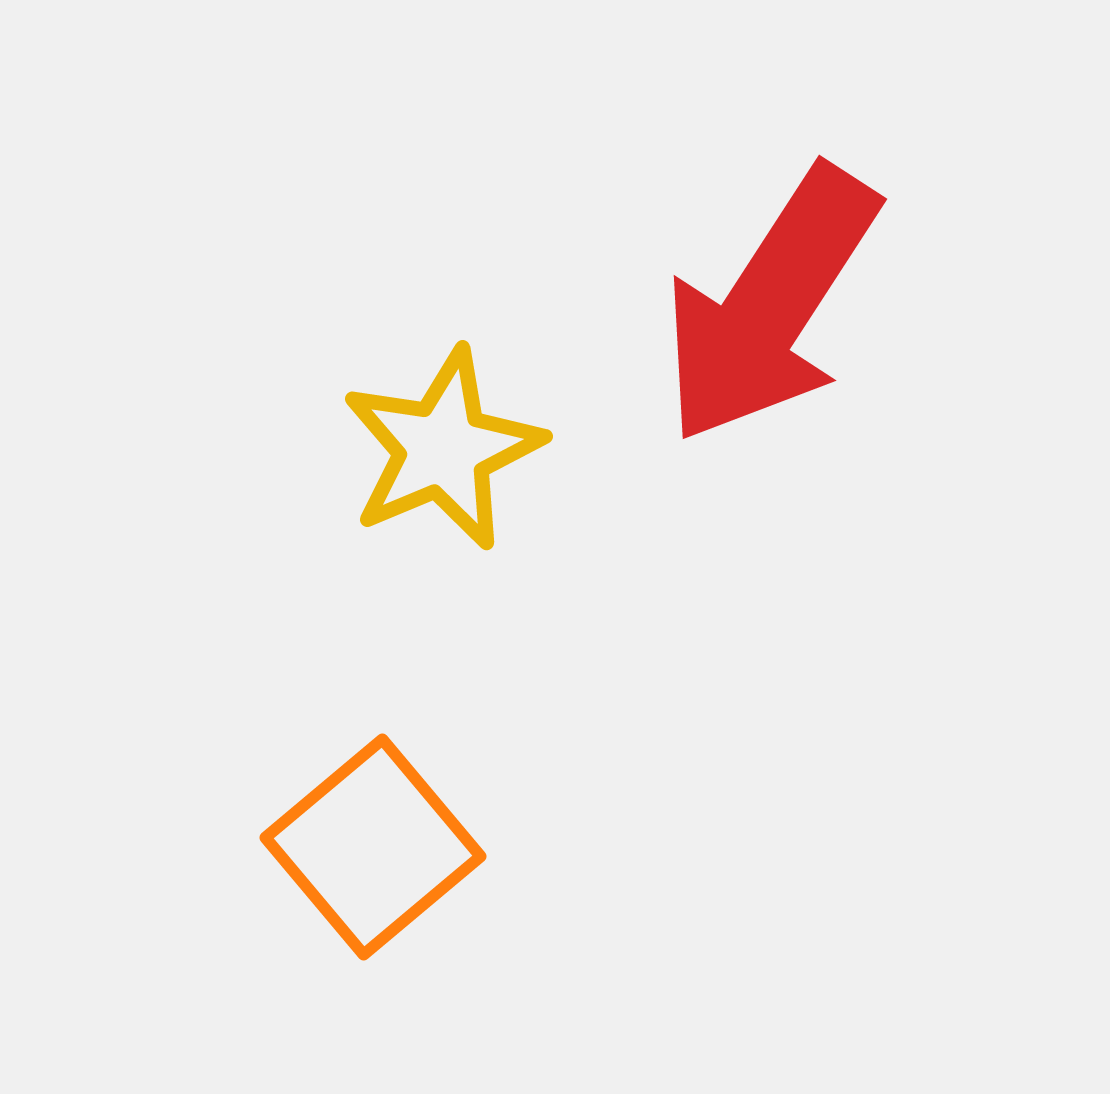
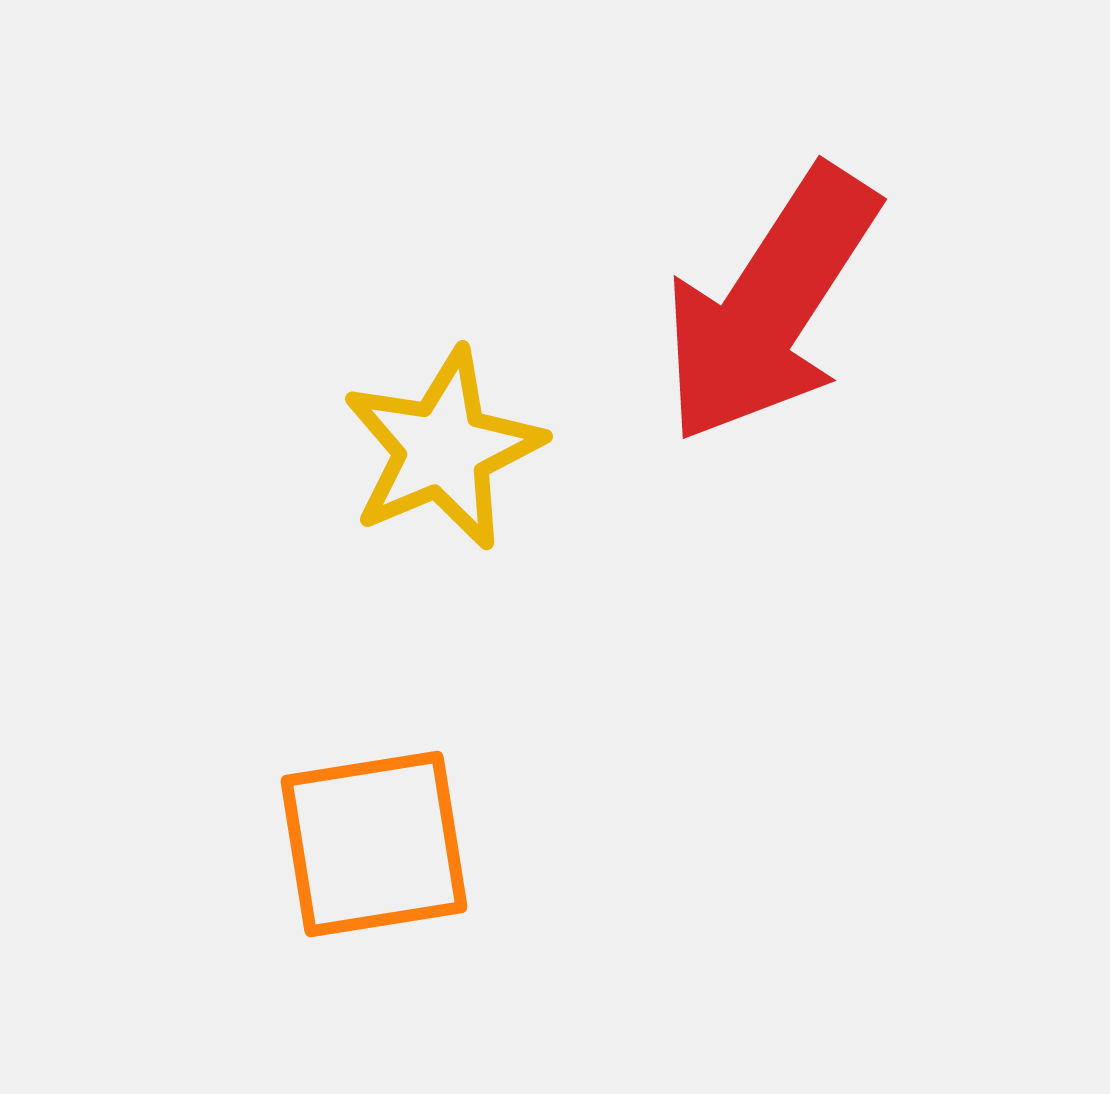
orange square: moved 1 px right, 3 px up; rotated 31 degrees clockwise
